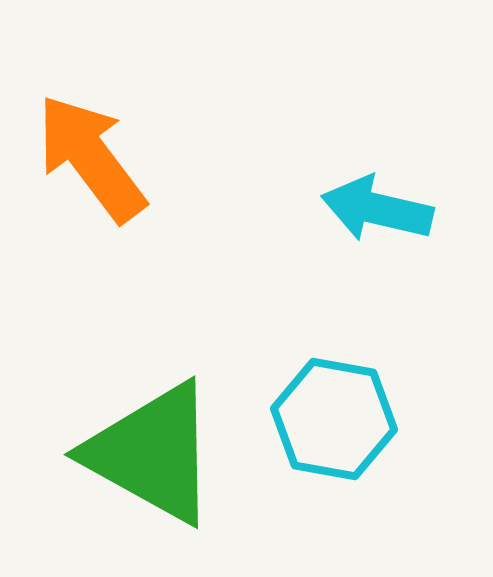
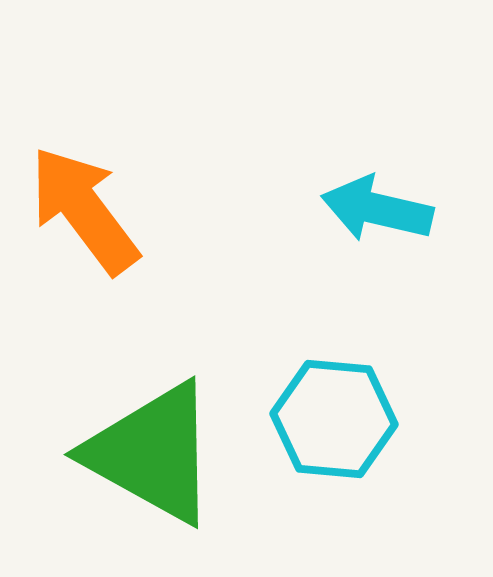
orange arrow: moved 7 px left, 52 px down
cyan hexagon: rotated 5 degrees counterclockwise
